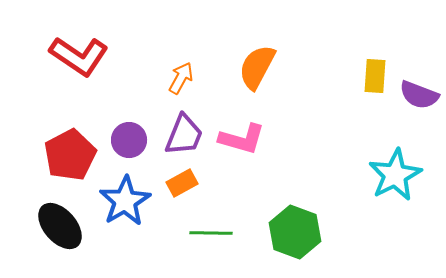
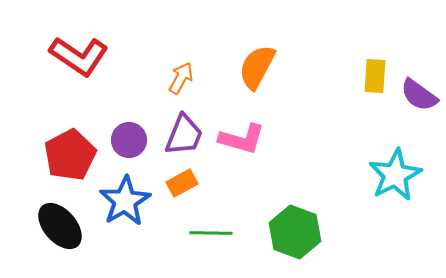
purple semicircle: rotated 15 degrees clockwise
